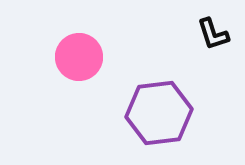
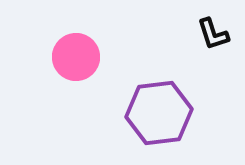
pink circle: moved 3 px left
